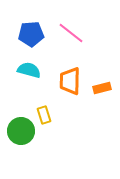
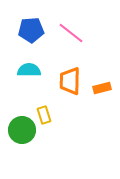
blue pentagon: moved 4 px up
cyan semicircle: rotated 15 degrees counterclockwise
green circle: moved 1 px right, 1 px up
